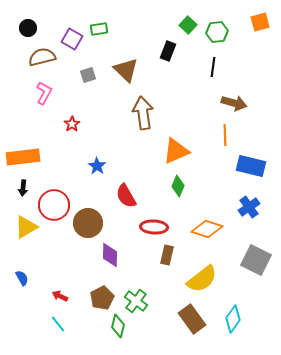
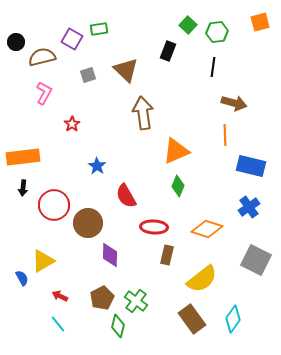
black circle at (28, 28): moved 12 px left, 14 px down
yellow triangle at (26, 227): moved 17 px right, 34 px down
